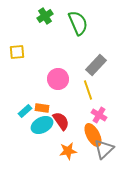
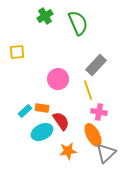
pink cross: moved 3 px up; rotated 21 degrees counterclockwise
cyan ellipse: moved 7 px down
gray triangle: moved 2 px right, 4 px down
